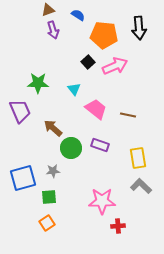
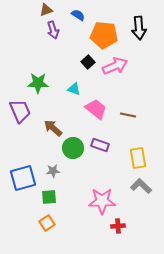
brown triangle: moved 2 px left
cyan triangle: rotated 32 degrees counterclockwise
green circle: moved 2 px right
